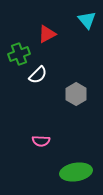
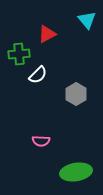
green cross: rotated 15 degrees clockwise
